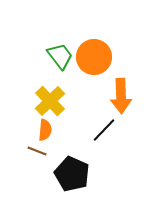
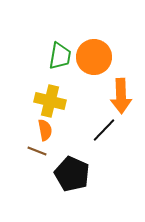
green trapezoid: rotated 48 degrees clockwise
yellow cross: rotated 32 degrees counterclockwise
orange semicircle: rotated 15 degrees counterclockwise
